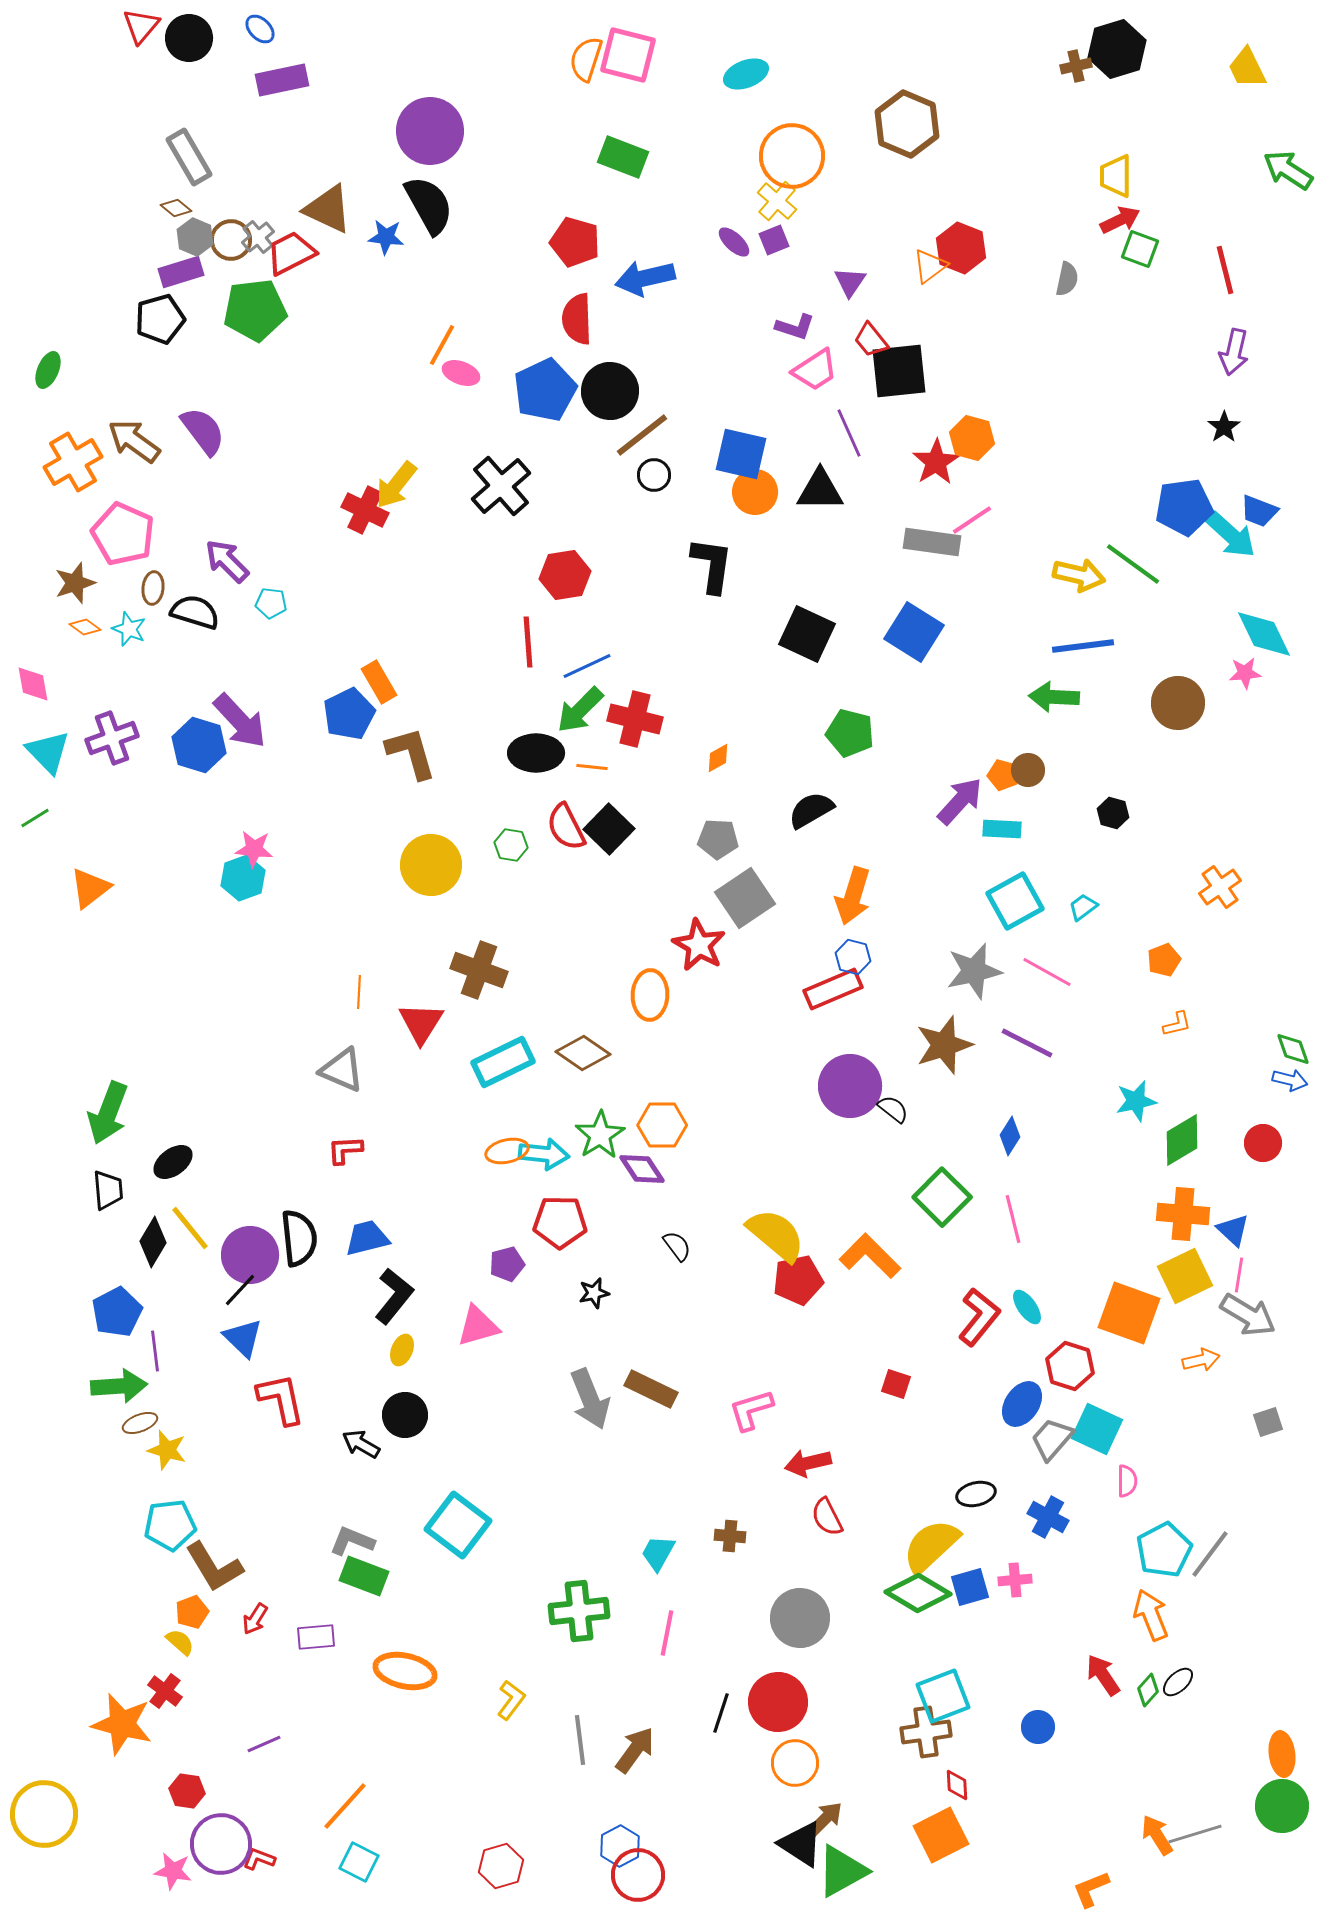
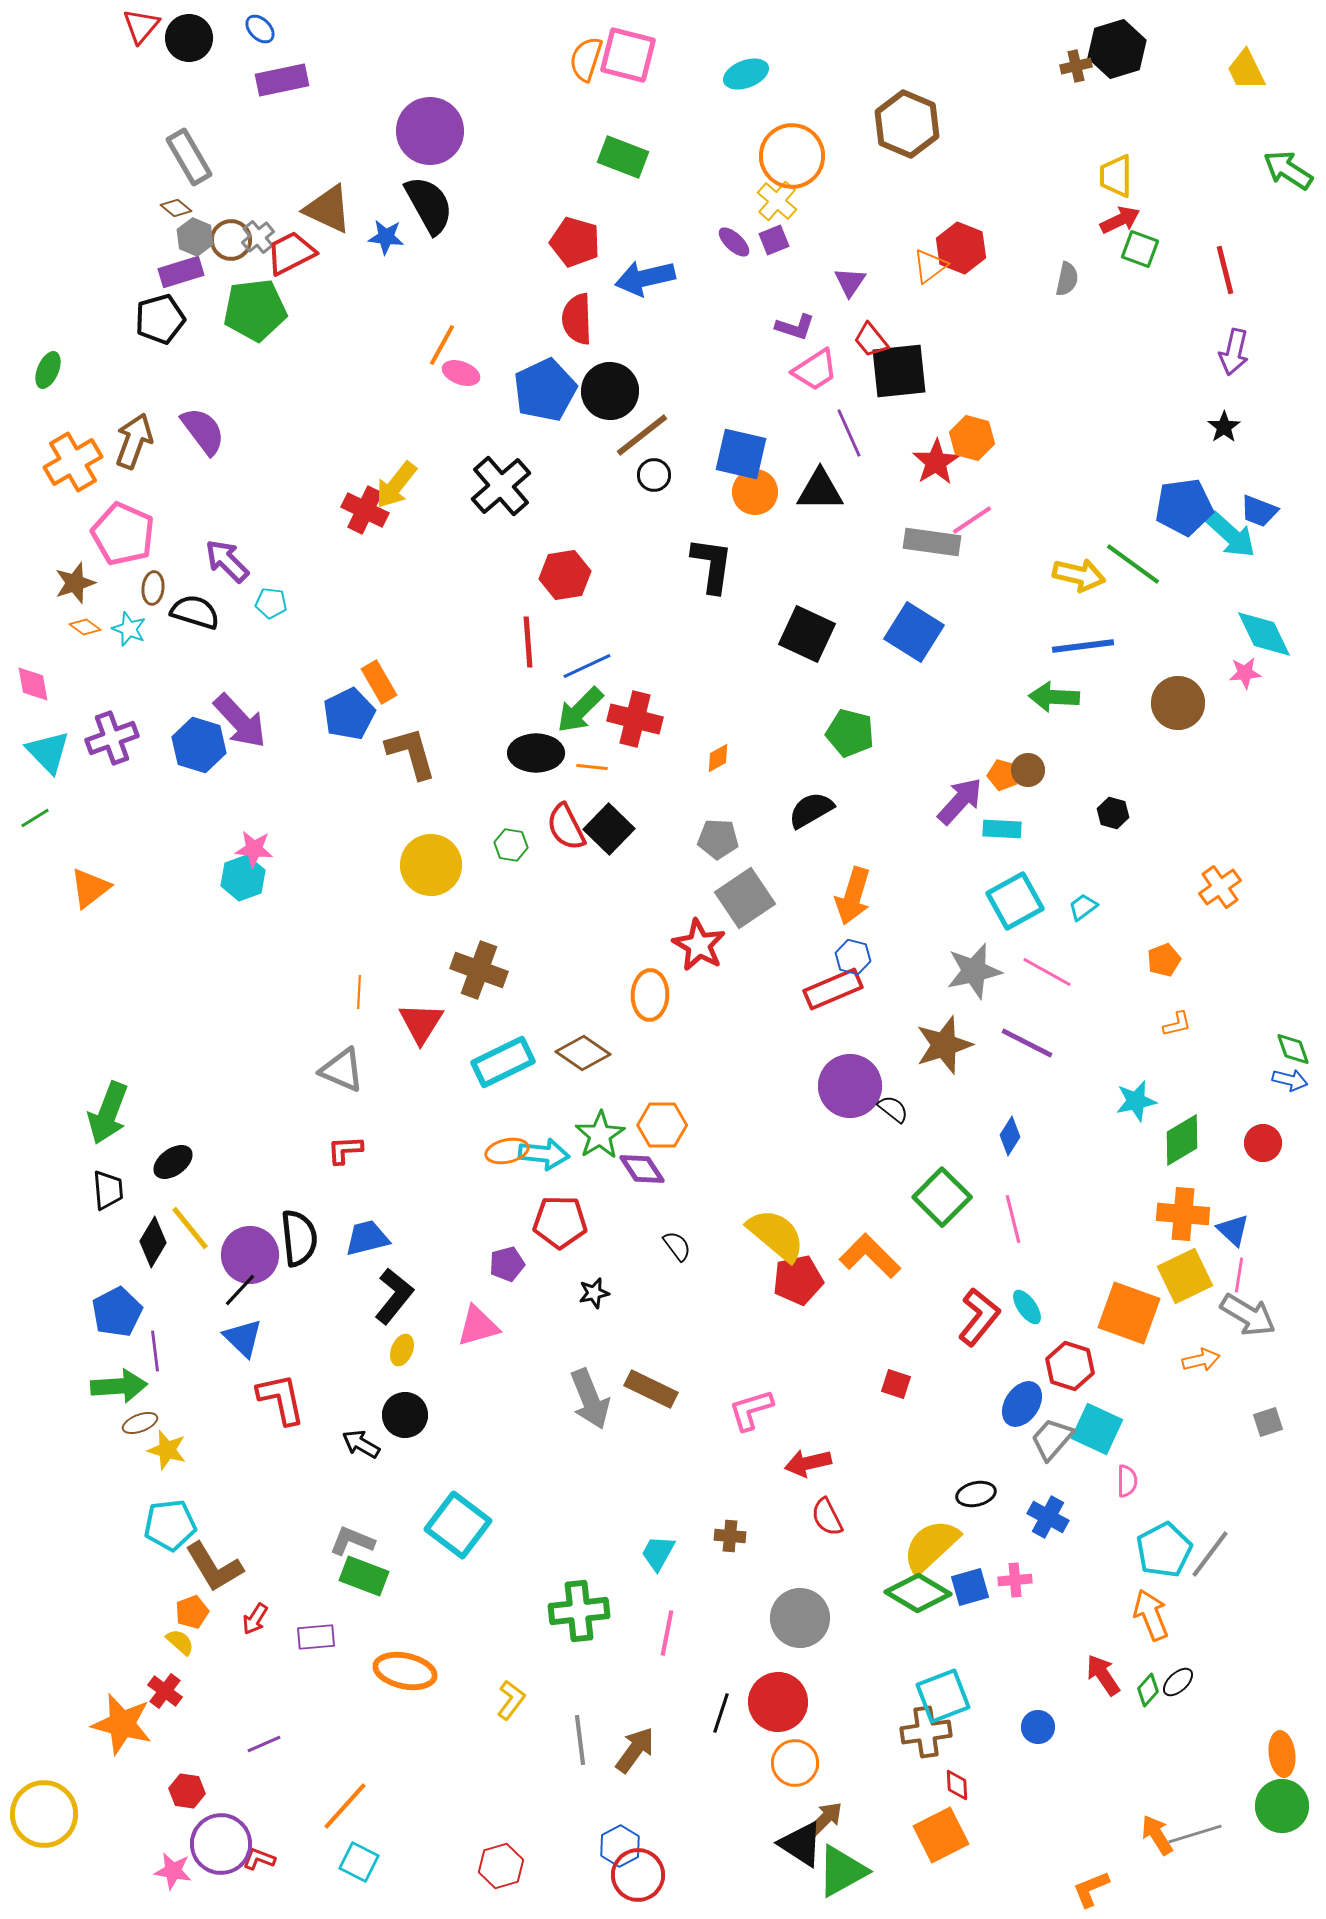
yellow trapezoid at (1247, 68): moved 1 px left, 2 px down
brown arrow at (134, 441): rotated 74 degrees clockwise
